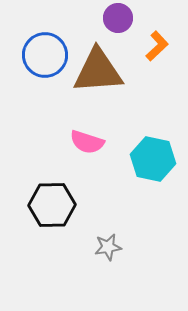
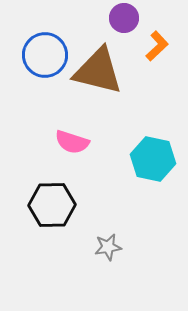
purple circle: moved 6 px right
brown triangle: rotated 18 degrees clockwise
pink semicircle: moved 15 px left
